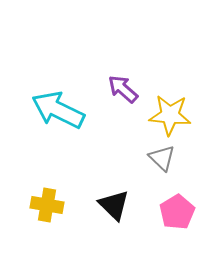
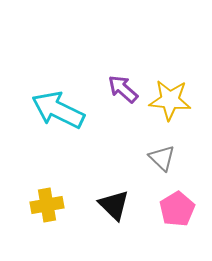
yellow star: moved 15 px up
yellow cross: rotated 20 degrees counterclockwise
pink pentagon: moved 3 px up
